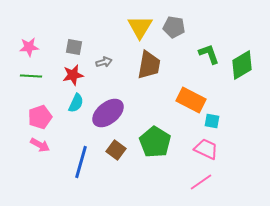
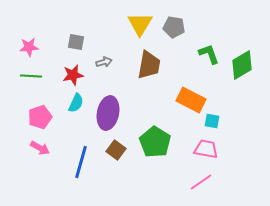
yellow triangle: moved 3 px up
gray square: moved 2 px right, 5 px up
purple ellipse: rotated 40 degrees counterclockwise
pink arrow: moved 3 px down
pink trapezoid: rotated 15 degrees counterclockwise
